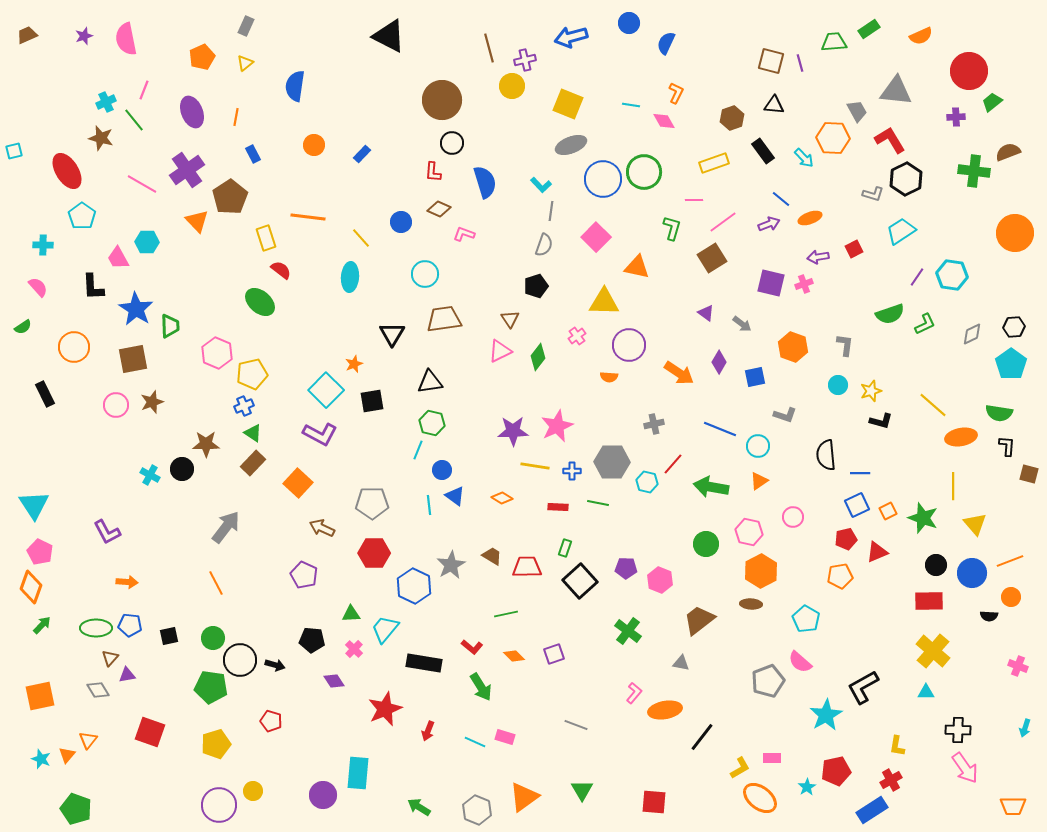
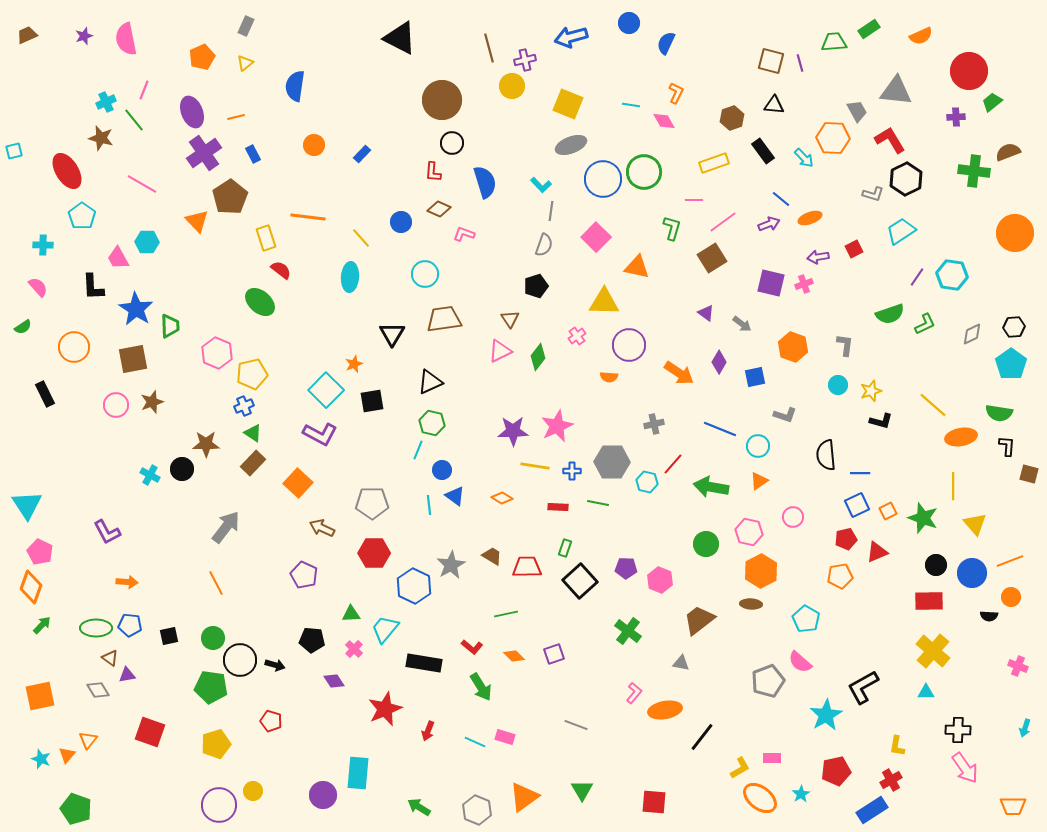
black triangle at (389, 36): moved 11 px right, 2 px down
orange line at (236, 117): rotated 66 degrees clockwise
purple cross at (187, 170): moved 17 px right, 17 px up
black triangle at (430, 382): rotated 16 degrees counterclockwise
cyan triangle at (34, 505): moved 7 px left
brown triangle at (110, 658): rotated 36 degrees counterclockwise
cyan star at (807, 787): moved 6 px left, 7 px down
